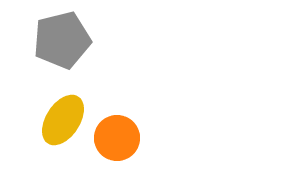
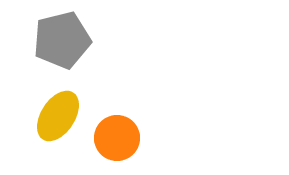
yellow ellipse: moved 5 px left, 4 px up
